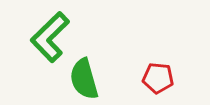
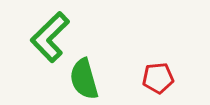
red pentagon: rotated 12 degrees counterclockwise
